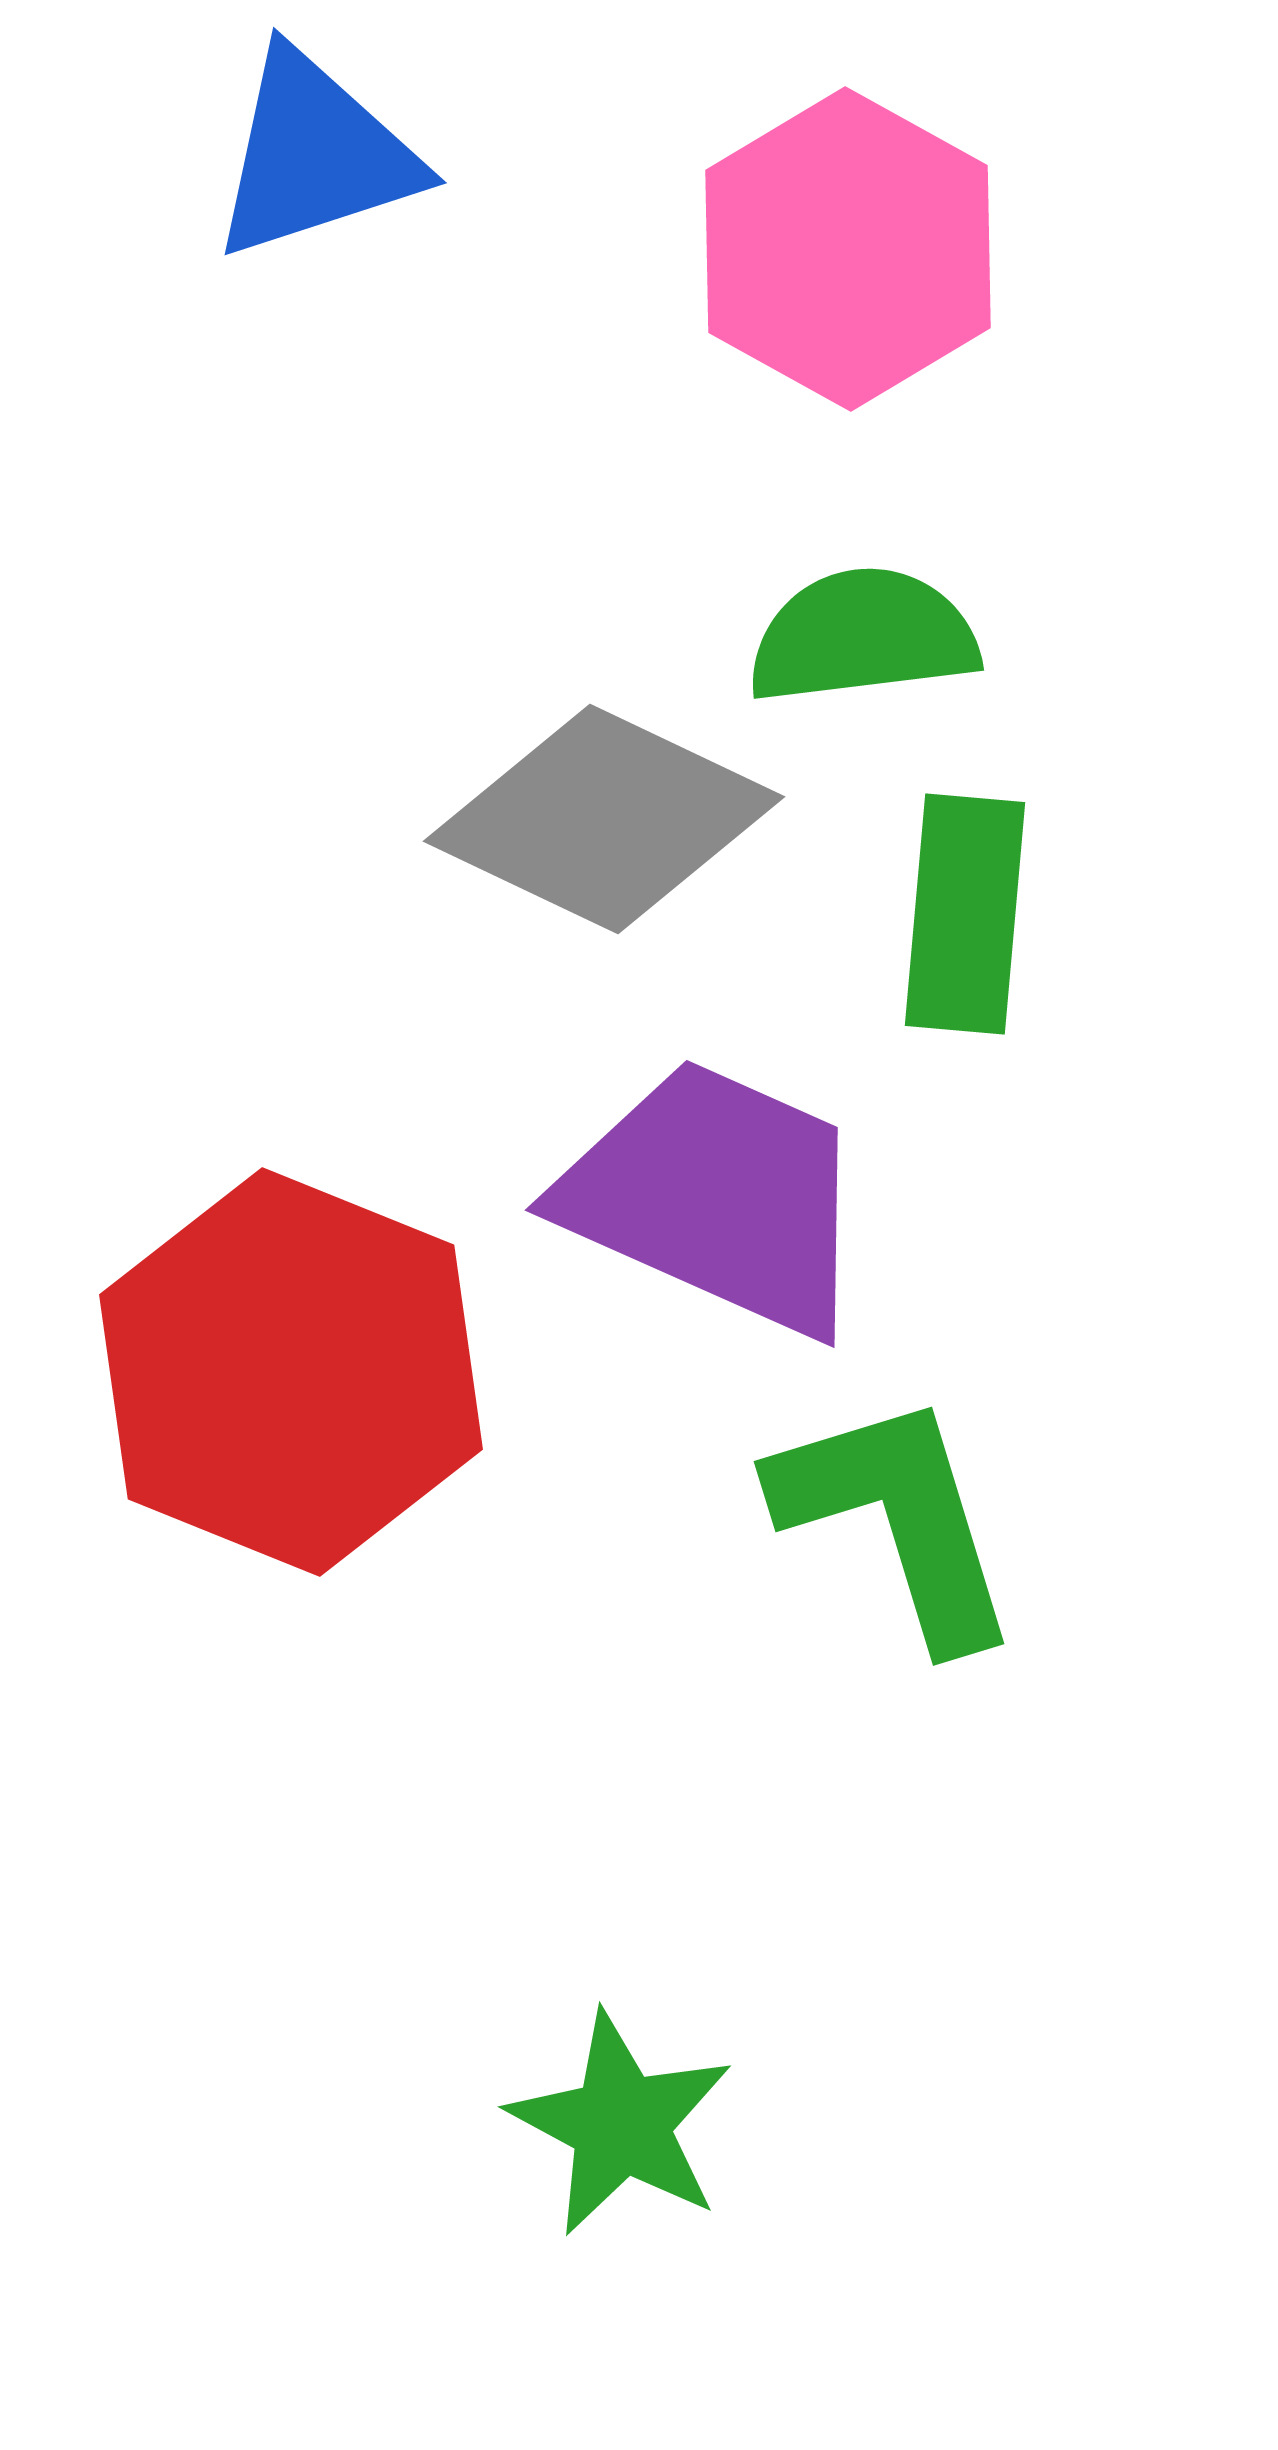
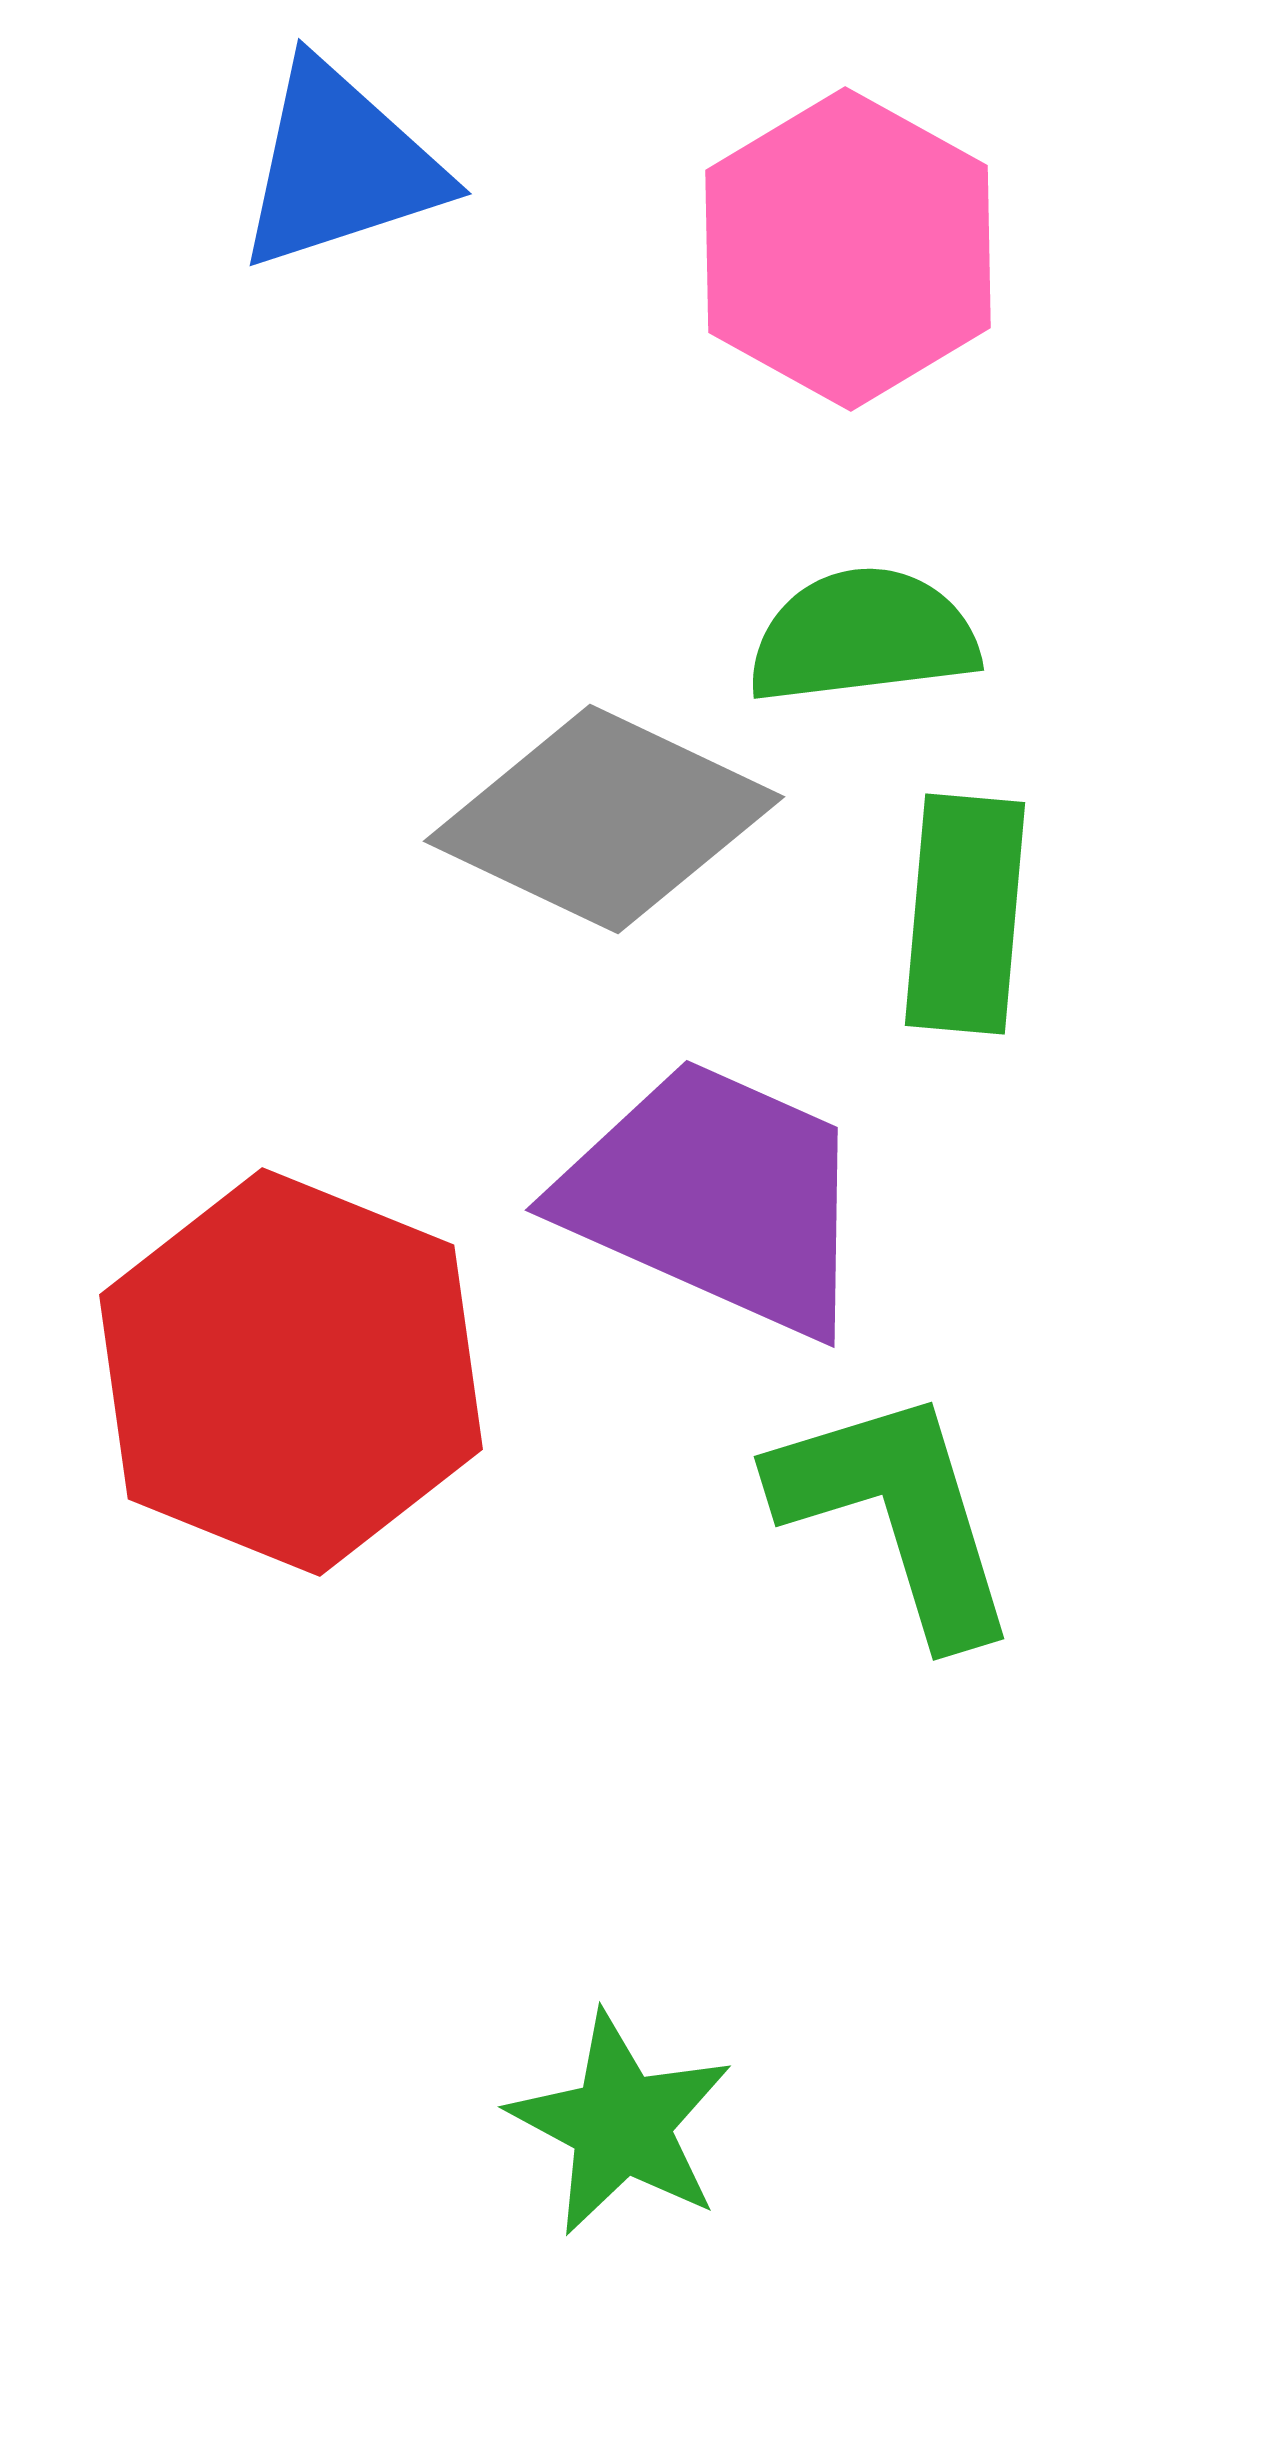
blue triangle: moved 25 px right, 11 px down
green L-shape: moved 5 px up
